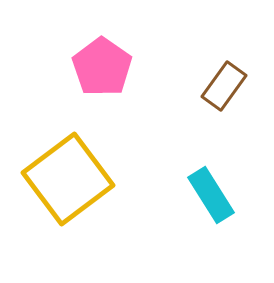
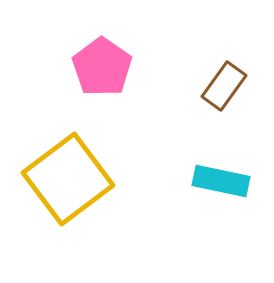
cyan rectangle: moved 10 px right, 14 px up; rotated 46 degrees counterclockwise
